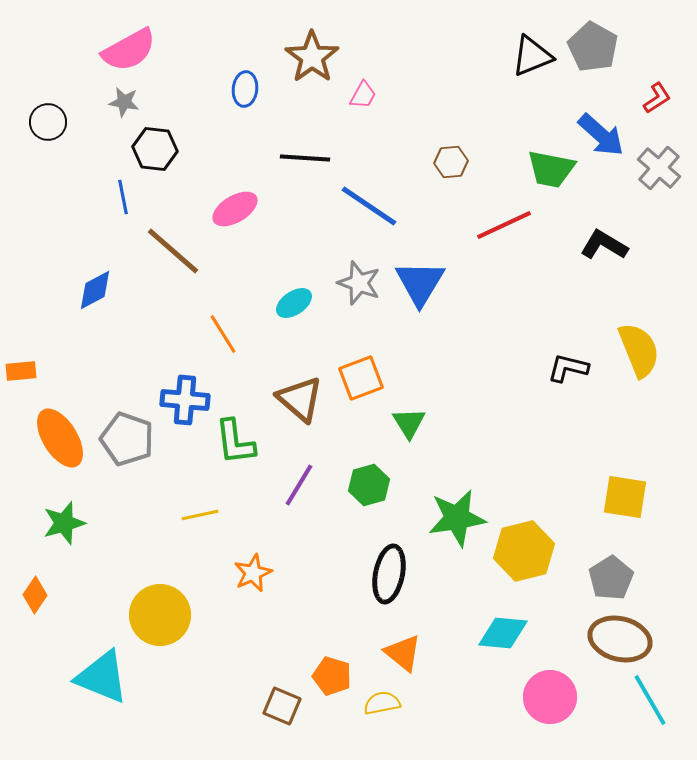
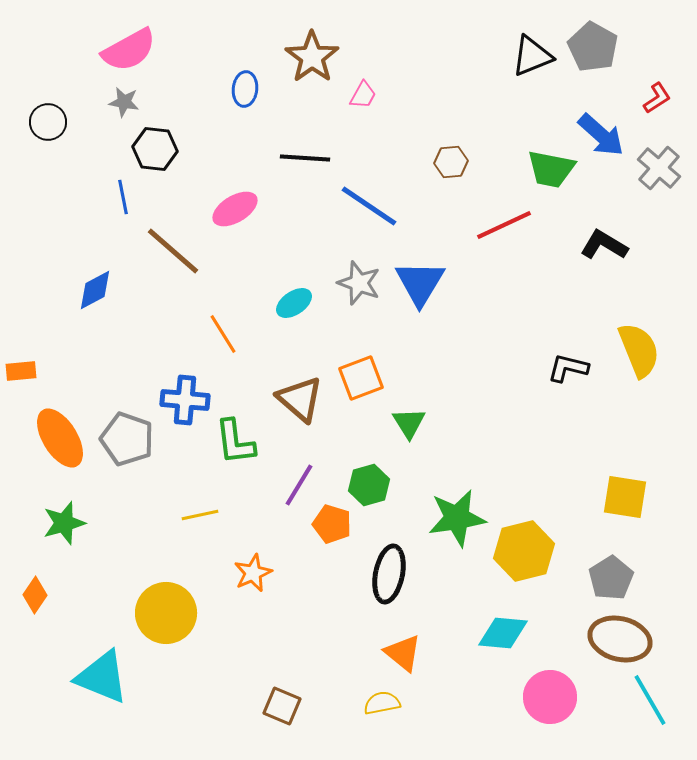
yellow circle at (160, 615): moved 6 px right, 2 px up
orange pentagon at (332, 676): moved 152 px up
